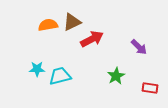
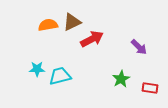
green star: moved 5 px right, 3 px down
